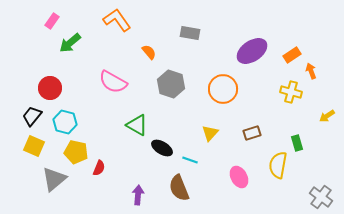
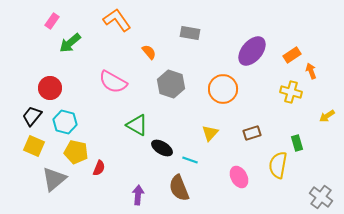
purple ellipse: rotated 16 degrees counterclockwise
